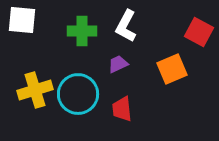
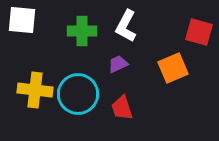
red square: rotated 12 degrees counterclockwise
orange square: moved 1 px right, 1 px up
yellow cross: rotated 24 degrees clockwise
red trapezoid: moved 1 px up; rotated 12 degrees counterclockwise
